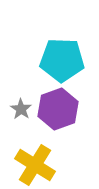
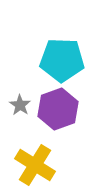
gray star: moved 1 px left, 4 px up
